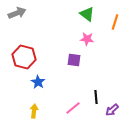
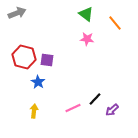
green triangle: moved 1 px left
orange line: moved 1 px down; rotated 56 degrees counterclockwise
purple square: moved 27 px left
black line: moved 1 px left, 2 px down; rotated 48 degrees clockwise
pink line: rotated 14 degrees clockwise
